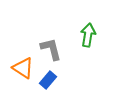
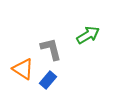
green arrow: rotated 50 degrees clockwise
orange triangle: moved 1 px down
